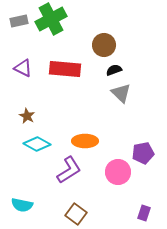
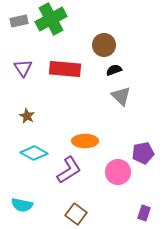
purple triangle: rotated 30 degrees clockwise
gray triangle: moved 3 px down
cyan diamond: moved 3 px left, 9 px down
